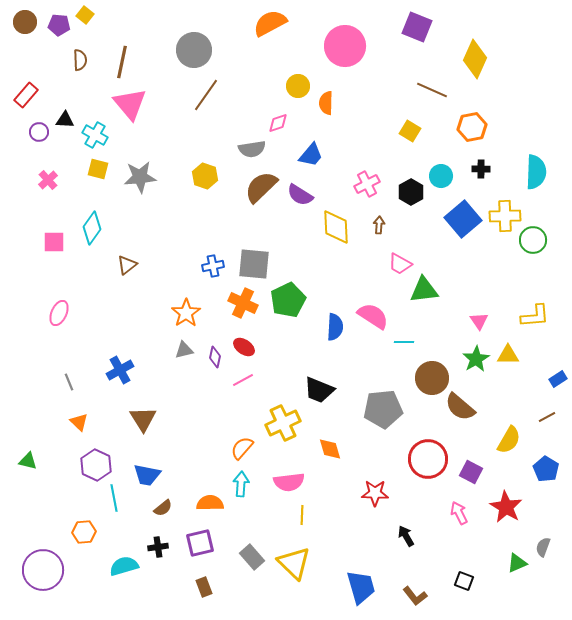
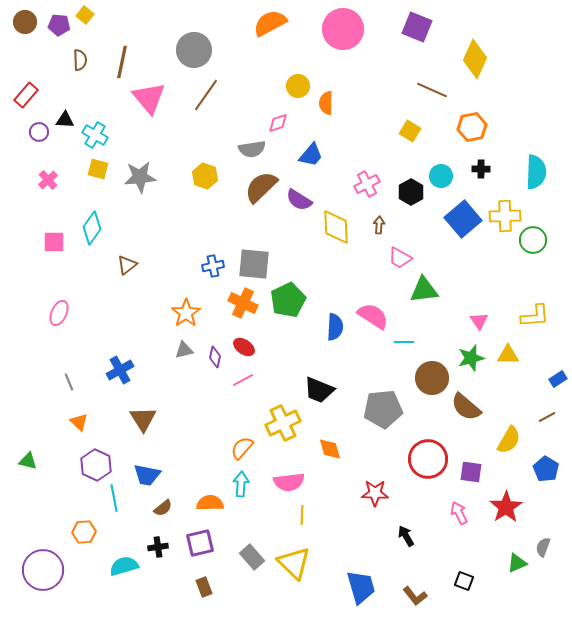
pink circle at (345, 46): moved 2 px left, 17 px up
pink triangle at (130, 104): moved 19 px right, 6 px up
purple semicircle at (300, 195): moved 1 px left, 5 px down
pink trapezoid at (400, 264): moved 6 px up
green star at (476, 359): moved 5 px left, 1 px up; rotated 16 degrees clockwise
brown semicircle at (460, 407): moved 6 px right
purple square at (471, 472): rotated 20 degrees counterclockwise
red star at (506, 507): rotated 8 degrees clockwise
